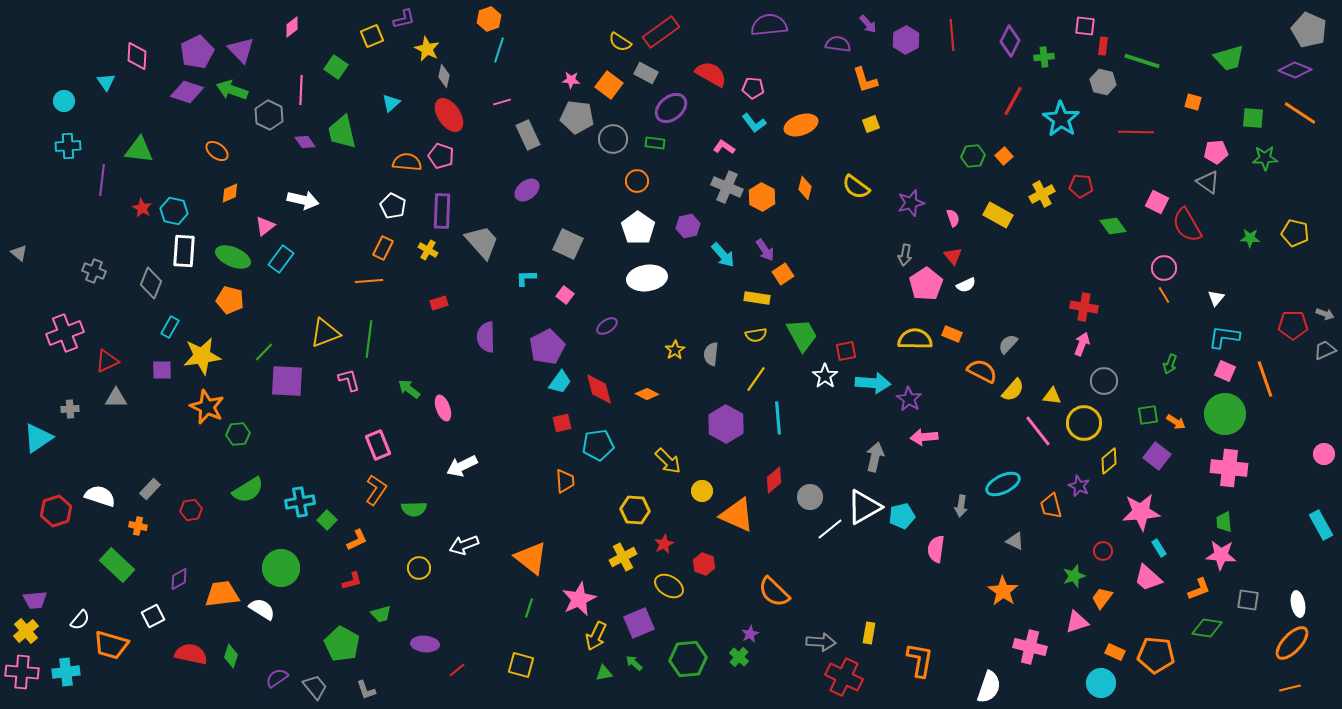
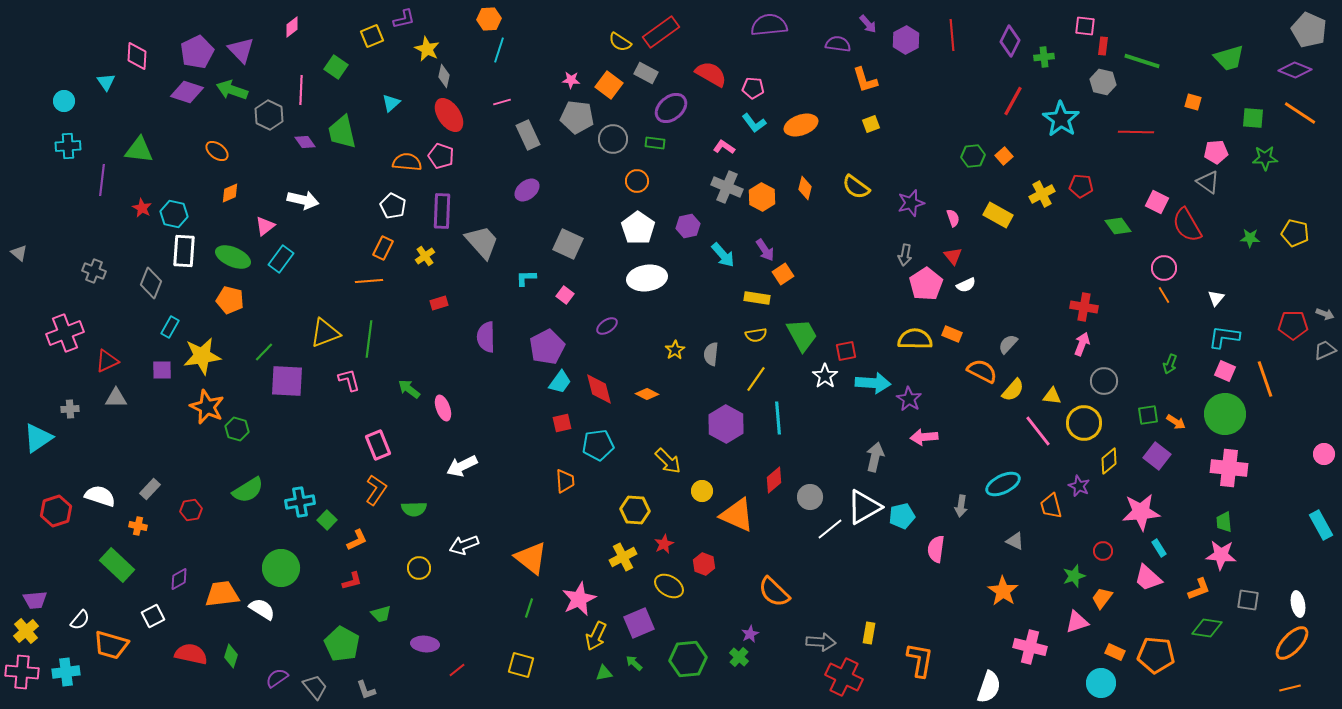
orange hexagon at (489, 19): rotated 15 degrees clockwise
cyan hexagon at (174, 211): moved 3 px down
green diamond at (1113, 226): moved 5 px right
yellow cross at (428, 250): moved 3 px left, 6 px down; rotated 24 degrees clockwise
green hexagon at (238, 434): moved 1 px left, 5 px up; rotated 20 degrees clockwise
